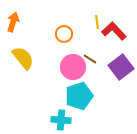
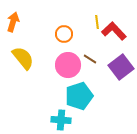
pink circle: moved 5 px left, 2 px up
